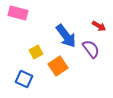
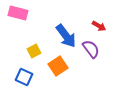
yellow square: moved 2 px left, 1 px up
blue square: moved 2 px up
